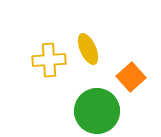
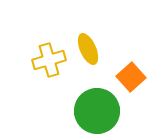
yellow cross: rotated 12 degrees counterclockwise
